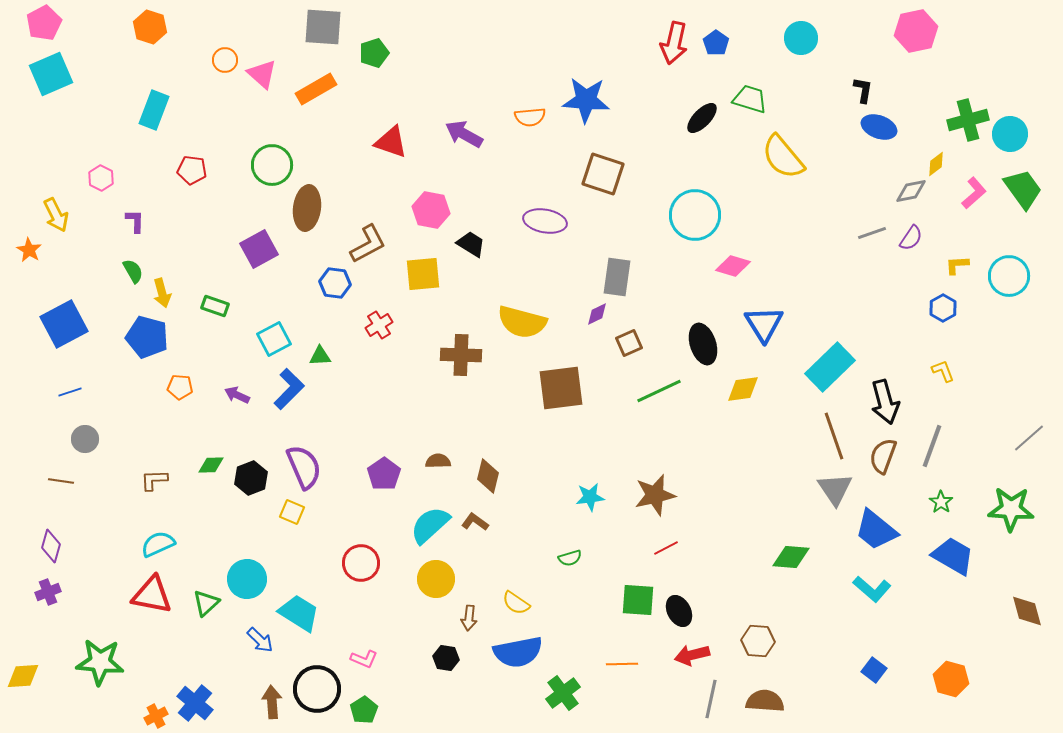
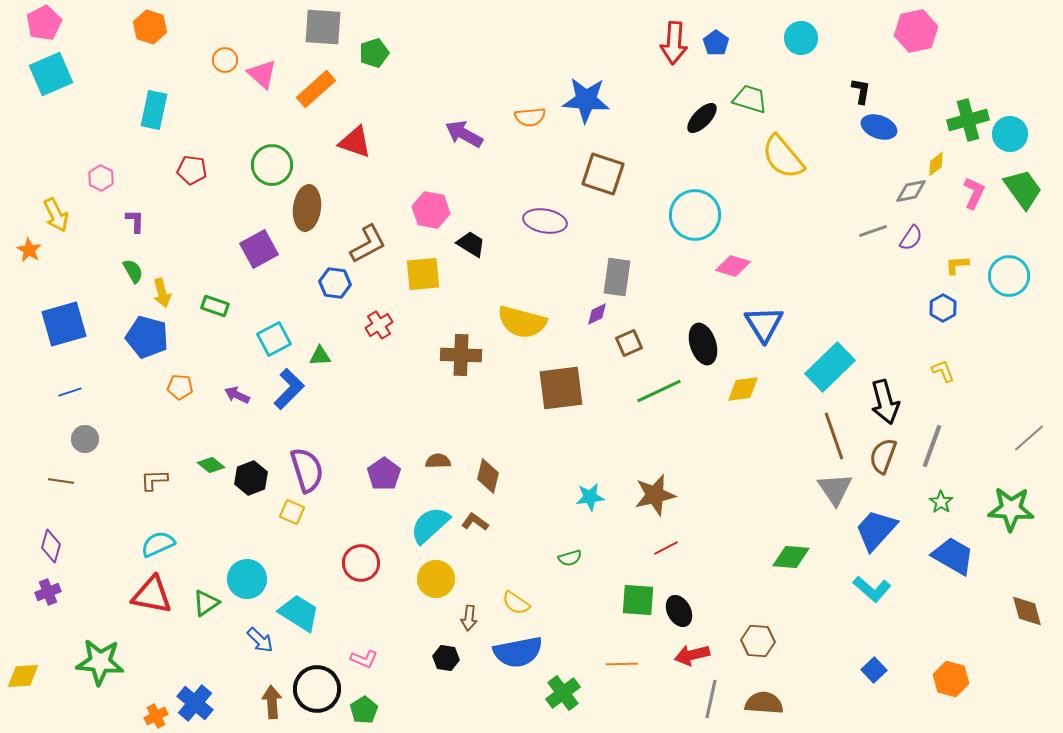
red arrow at (674, 43): rotated 9 degrees counterclockwise
orange rectangle at (316, 89): rotated 12 degrees counterclockwise
black L-shape at (863, 90): moved 2 px left, 1 px down
cyan rectangle at (154, 110): rotated 9 degrees counterclockwise
red triangle at (391, 142): moved 36 px left
pink L-shape at (974, 193): rotated 24 degrees counterclockwise
gray line at (872, 233): moved 1 px right, 2 px up
blue square at (64, 324): rotated 12 degrees clockwise
green diamond at (211, 465): rotated 40 degrees clockwise
purple semicircle at (304, 467): moved 3 px right, 3 px down; rotated 6 degrees clockwise
blue trapezoid at (876, 530): rotated 93 degrees clockwise
green triangle at (206, 603): rotated 8 degrees clockwise
blue square at (874, 670): rotated 10 degrees clockwise
brown semicircle at (765, 701): moved 1 px left, 2 px down
